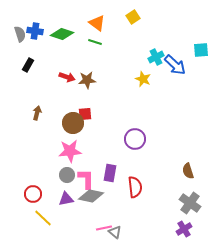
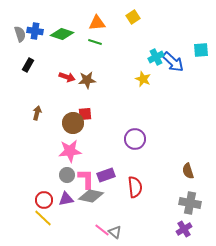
orange triangle: rotated 42 degrees counterclockwise
blue arrow: moved 2 px left, 3 px up
purple rectangle: moved 4 px left, 2 px down; rotated 60 degrees clockwise
red circle: moved 11 px right, 6 px down
gray cross: rotated 25 degrees counterclockwise
pink line: moved 2 px left, 2 px down; rotated 49 degrees clockwise
